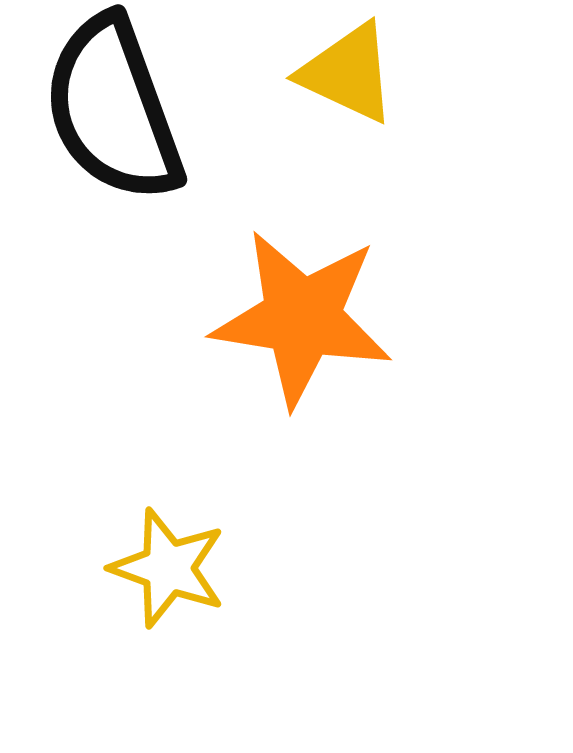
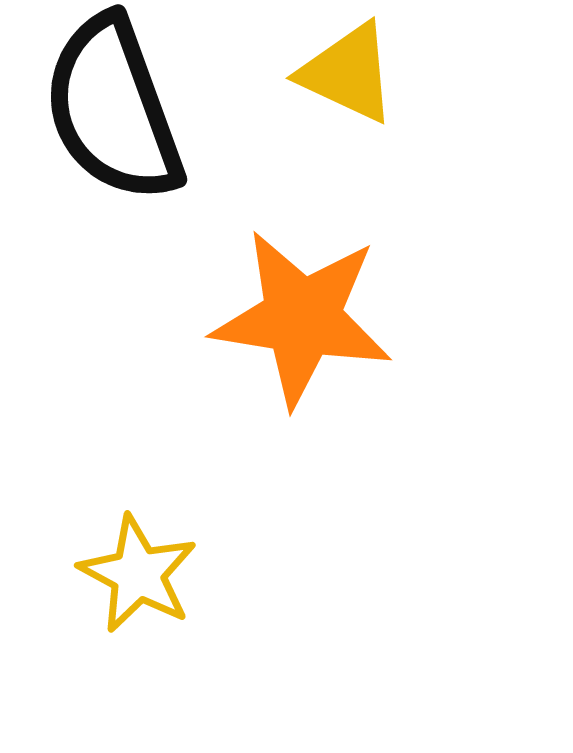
yellow star: moved 30 px left, 6 px down; rotated 8 degrees clockwise
